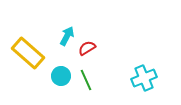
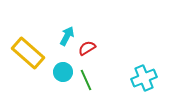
cyan circle: moved 2 px right, 4 px up
